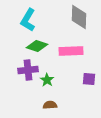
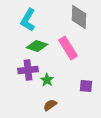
pink rectangle: moved 3 px left, 3 px up; rotated 60 degrees clockwise
purple square: moved 3 px left, 7 px down
brown semicircle: rotated 32 degrees counterclockwise
